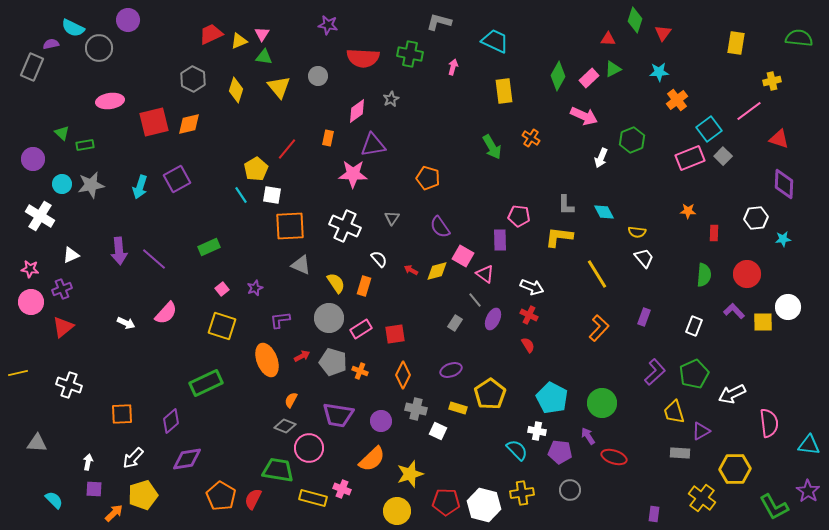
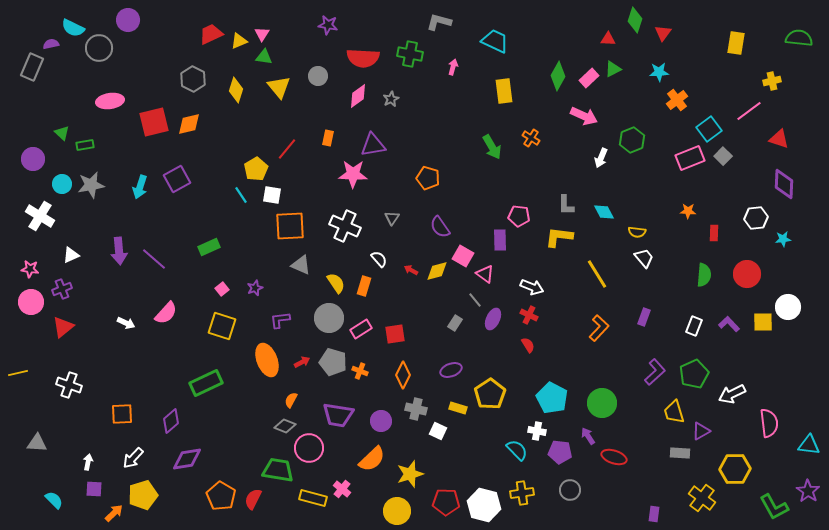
pink diamond at (357, 111): moved 1 px right, 15 px up
purple L-shape at (734, 311): moved 5 px left, 13 px down
red arrow at (302, 356): moved 6 px down
pink cross at (342, 489): rotated 18 degrees clockwise
